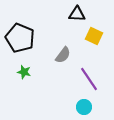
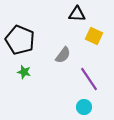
black pentagon: moved 2 px down
